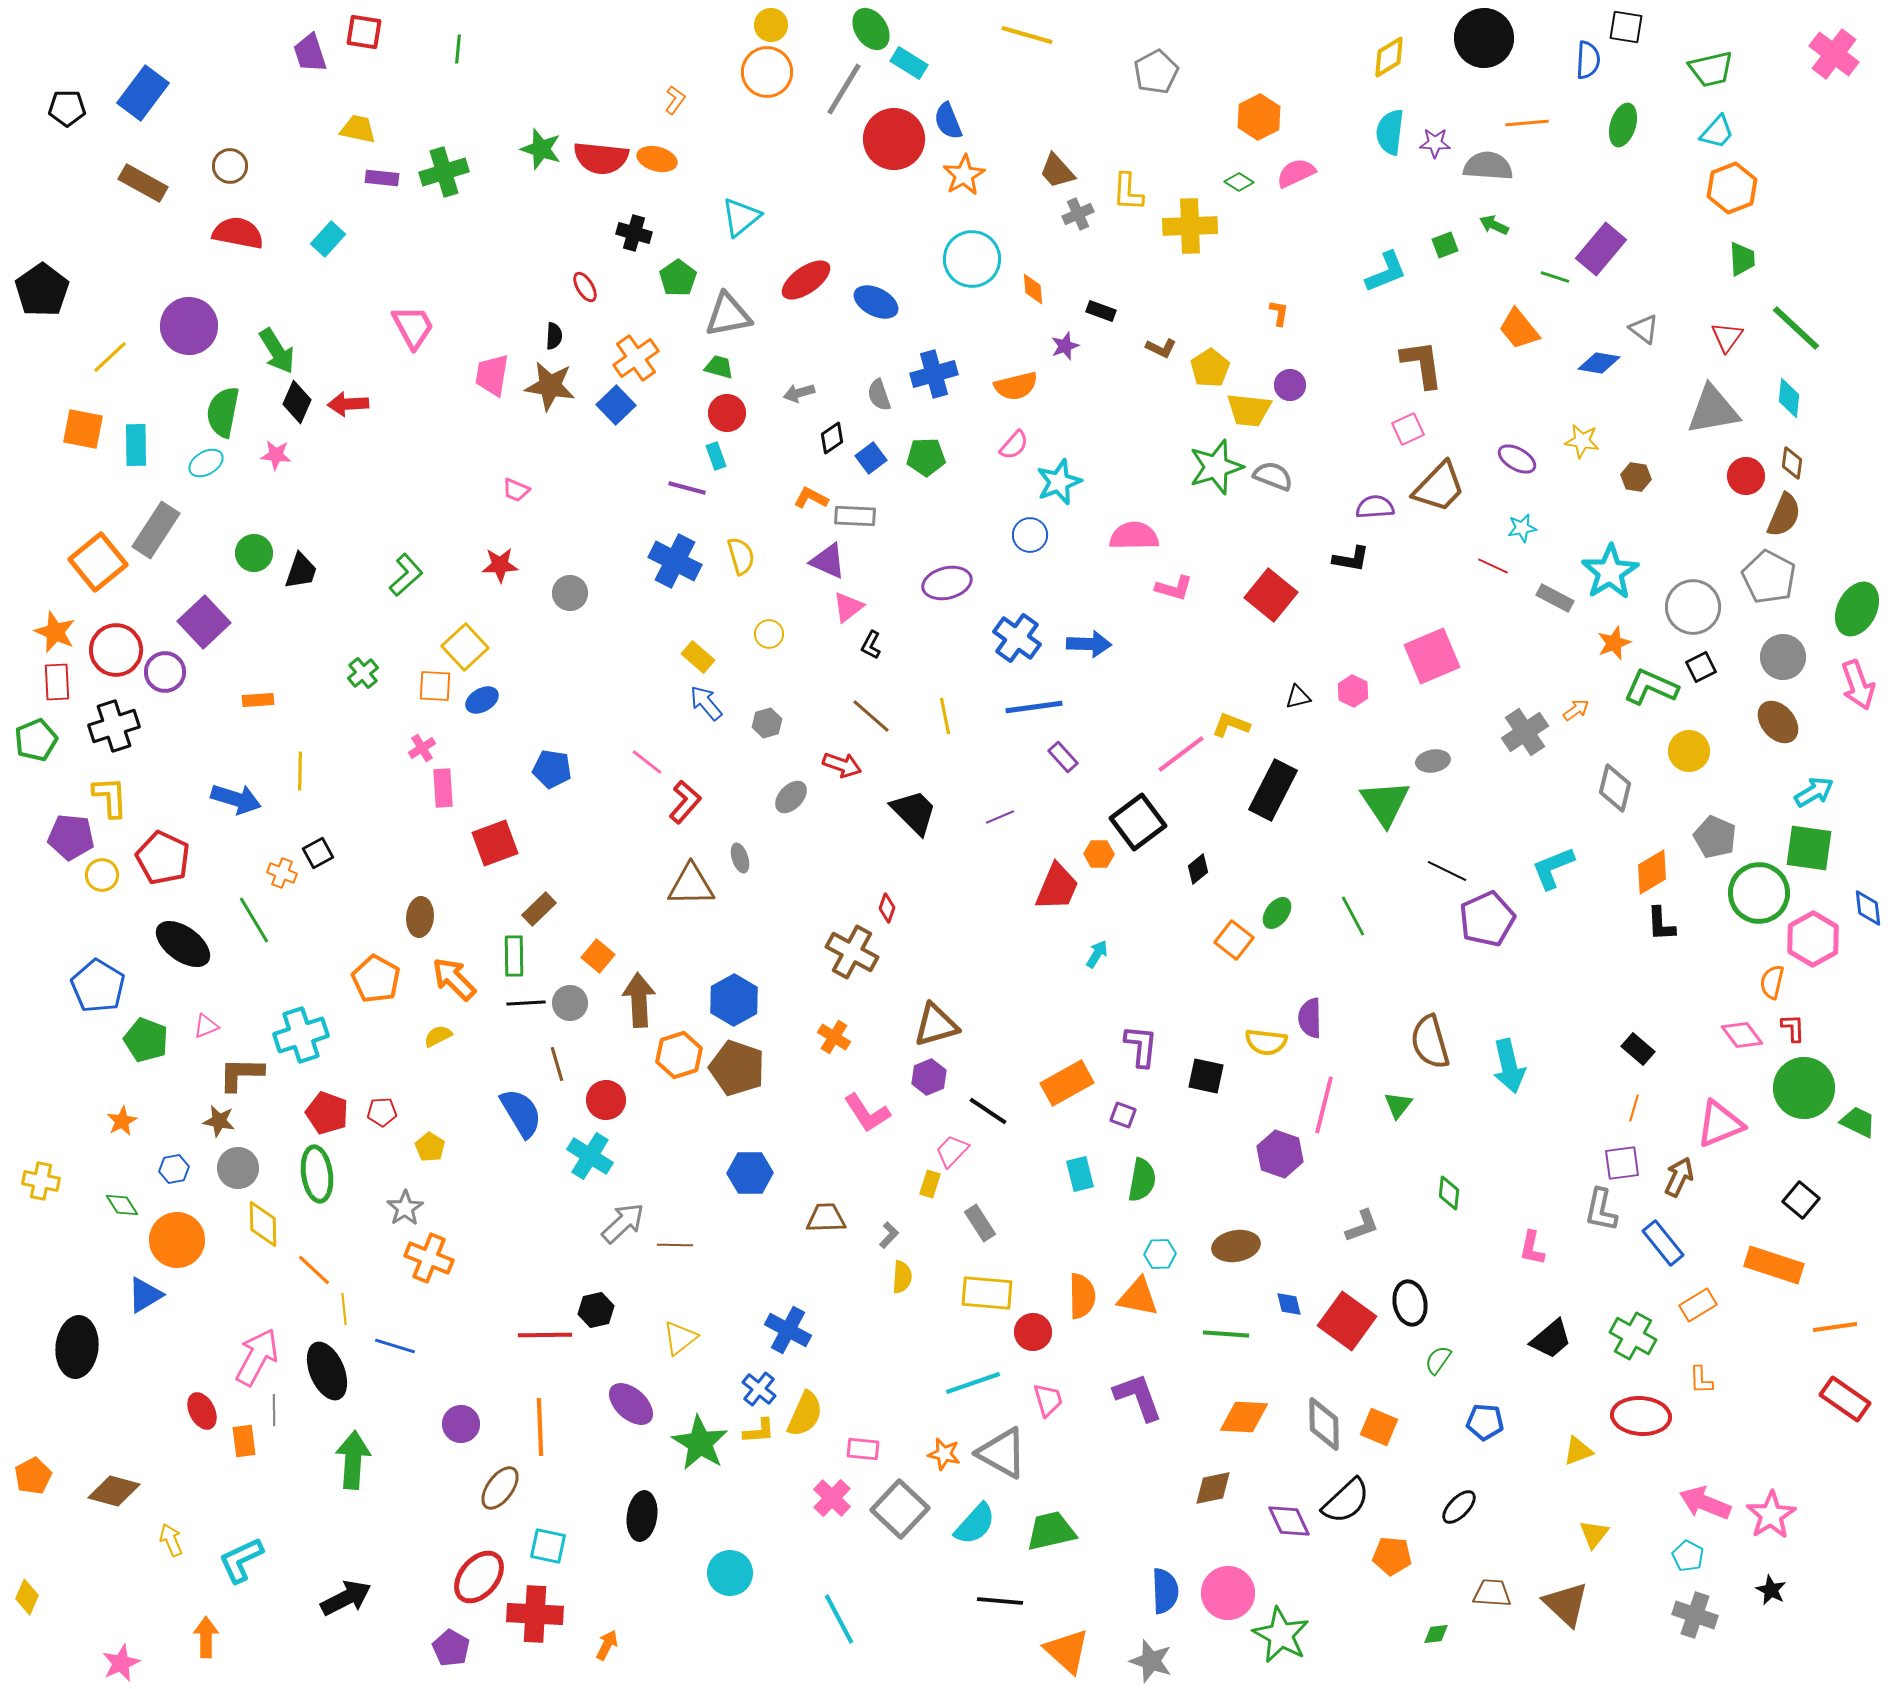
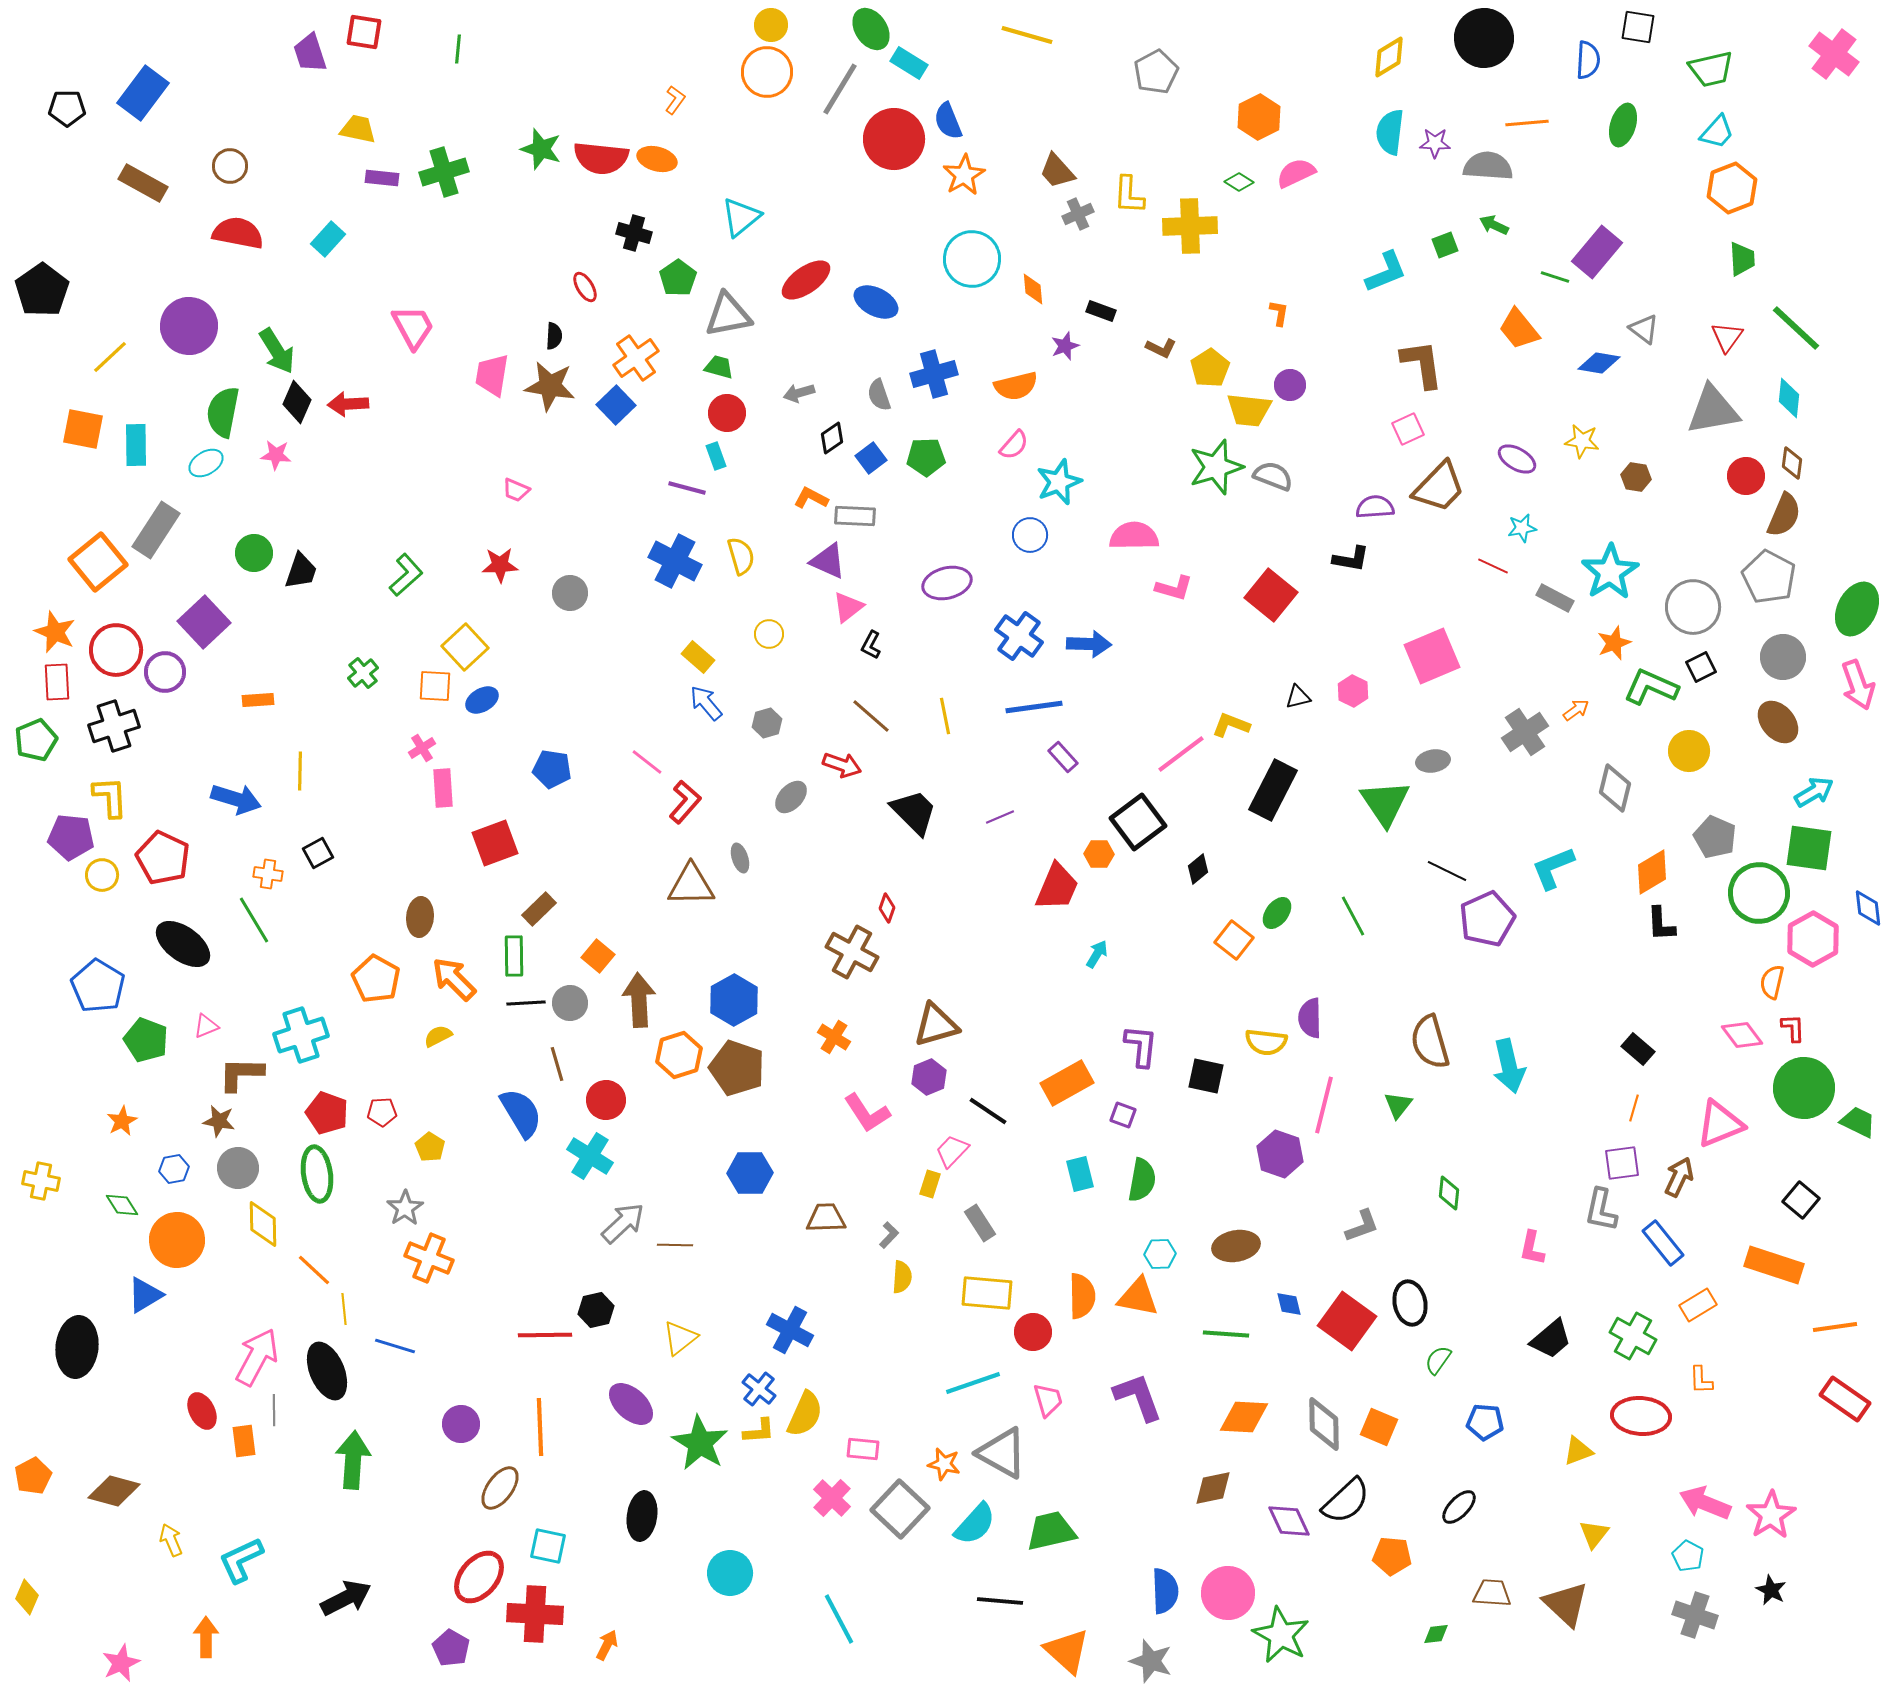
black square at (1626, 27): moved 12 px right
gray line at (844, 89): moved 4 px left
yellow L-shape at (1128, 192): moved 1 px right, 3 px down
purple rectangle at (1601, 249): moved 4 px left, 3 px down
blue cross at (1017, 638): moved 2 px right, 2 px up
orange cross at (282, 873): moved 14 px left, 1 px down; rotated 12 degrees counterclockwise
blue cross at (788, 1330): moved 2 px right
orange star at (944, 1454): moved 10 px down
